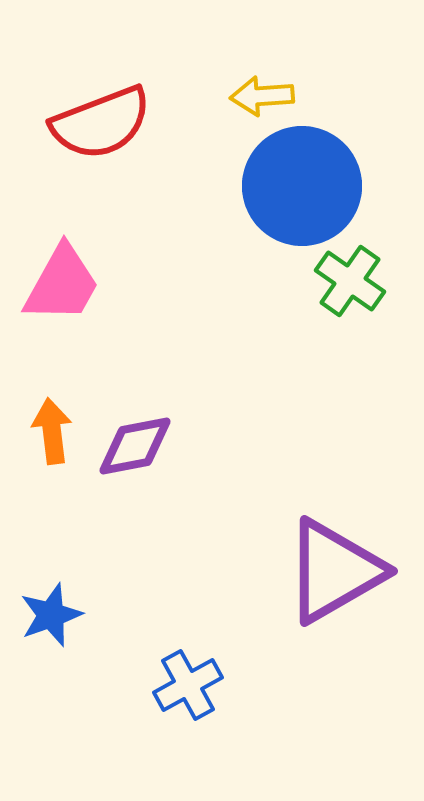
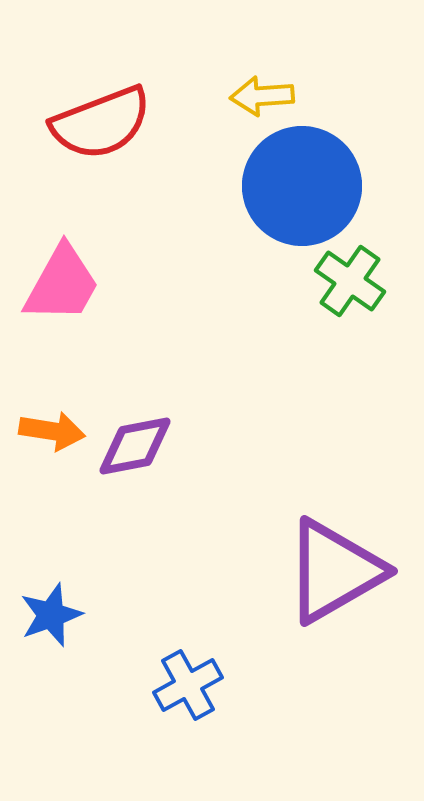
orange arrow: rotated 106 degrees clockwise
